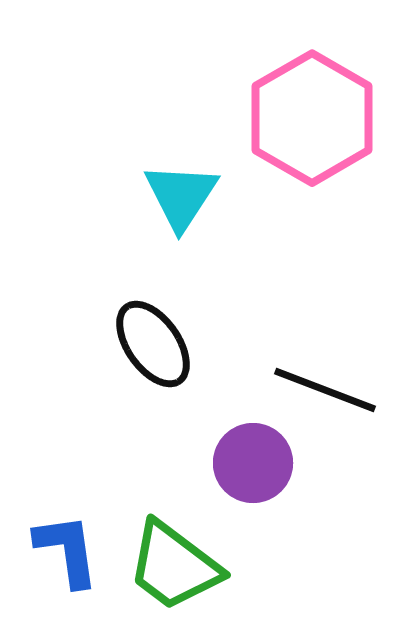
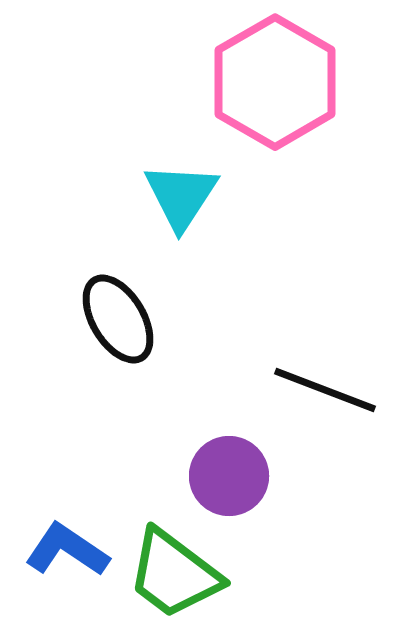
pink hexagon: moved 37 px left, 36 px up
black ellipse: moved 35 px left, 25 px up; rotated 4 degrees clockwise
purple circle: moved 24 px left, 13 px down
blue L-shape: rotated 48 degrees counterclockwise
green trapezoid: moved 8 px down
